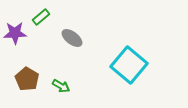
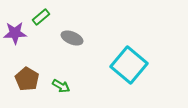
gray ellipse: rotated 15 degrees counterclockwise
